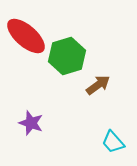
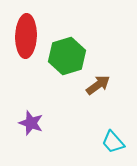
red ellipse: rotated 51 degrees clockwise
